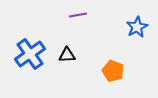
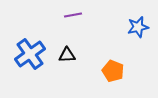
purple line: moved 5 px left
blue star: moved 1 px right; rotated 15 degrees clockwise
